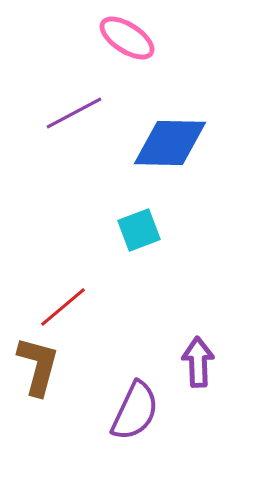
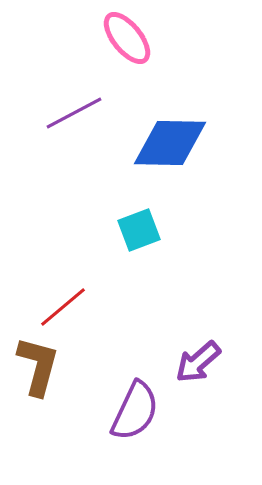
pink ellipse: rotated 18 degrees clockwise
purple arrow: rotated 129 degrees counterclockwise
